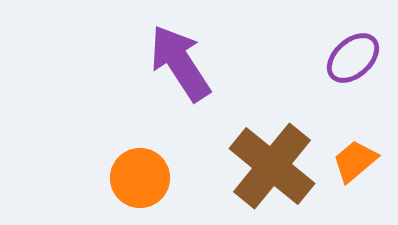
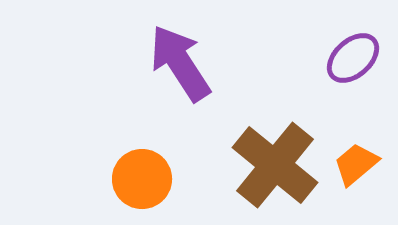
orange trapezoid: moved 1 px right, 3 px down
brown cross: moved 3 px right, 1 px up
orange circle: moved 2 px right, 1 px down
